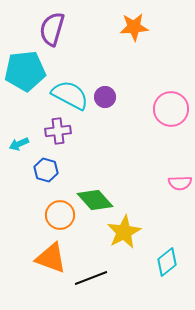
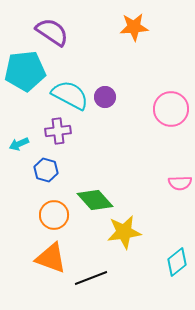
purple semicircle: moved 3 px down; rotated 108 degrees clockwise
orange circle: moved 6 px left
yellow star: rotated 20 degrees clockwise
cyan diamond: moved 10 px right
